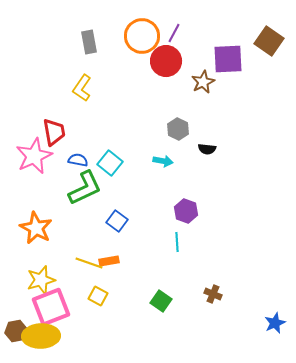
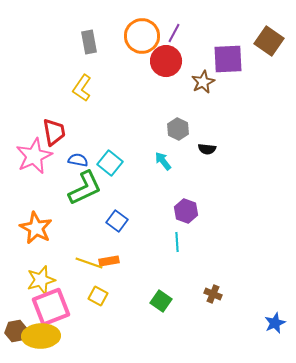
cyan arrow: rotated 138 degrees counterclockwise
